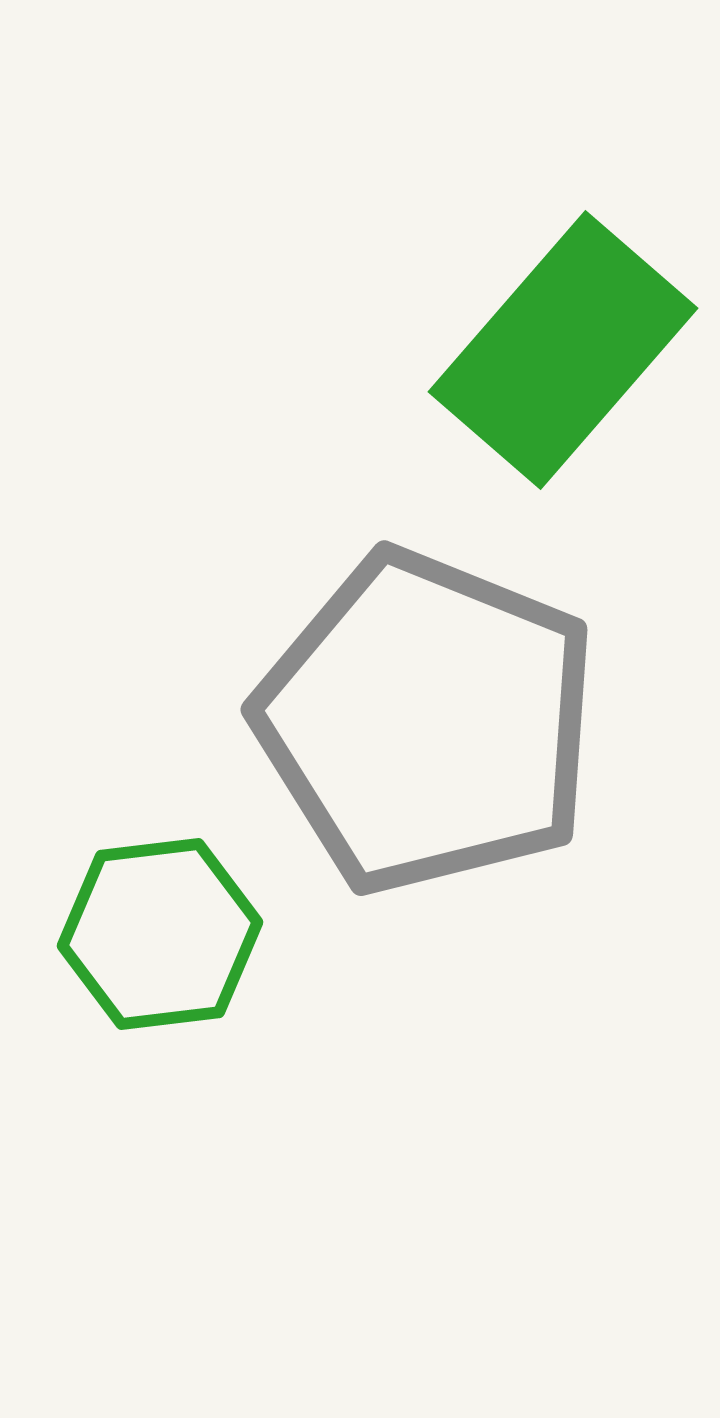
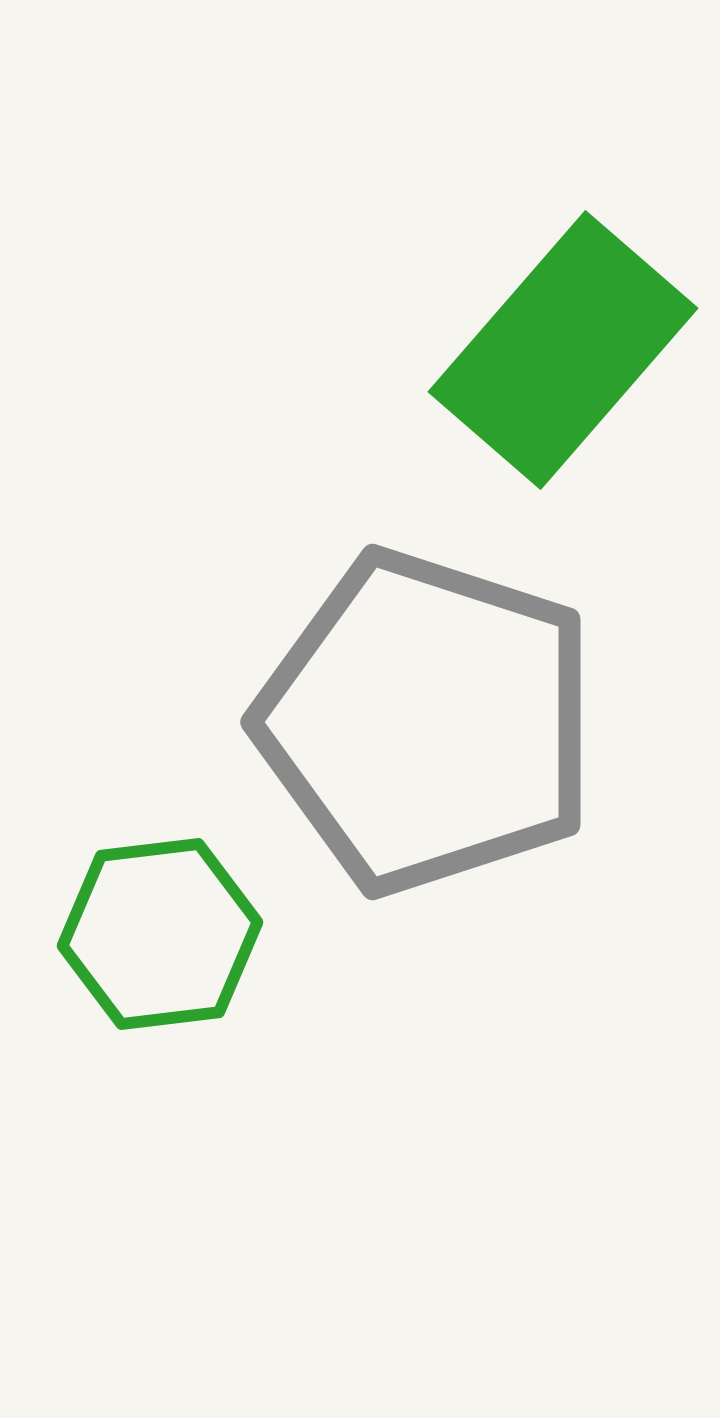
gray pentagon: rotated 4 degrees counterclockwise
